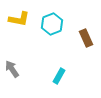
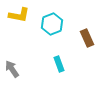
yellow L-shape: moved 4 px up
brown rectangle: moved 1 px right
cyan rectangle: moved 12 px up; rotated 49 degrees counterclockwise
